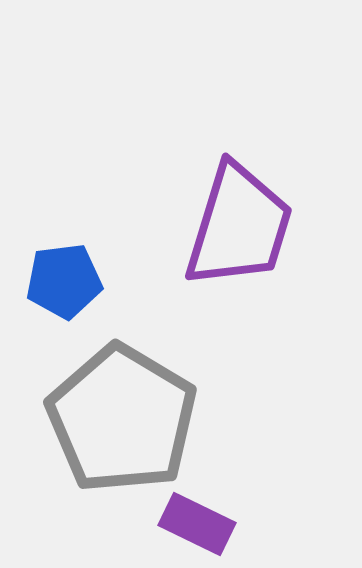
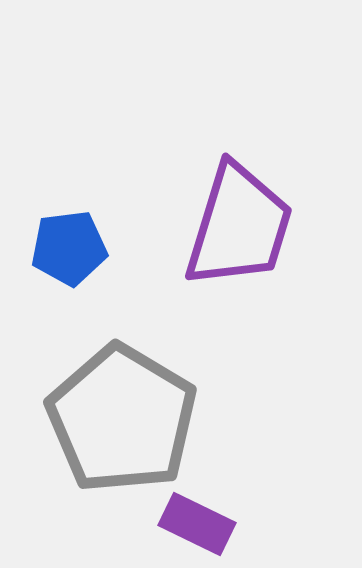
blue pentagon: moved 5 px right, 33 px up
